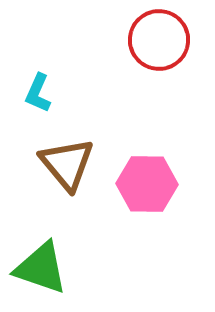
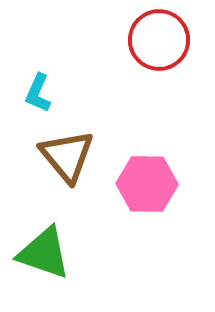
brown triangle: moved 8 px up
green triangle: moved 3 px right, 15 px up
